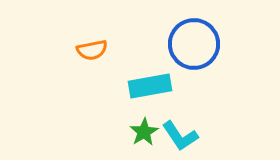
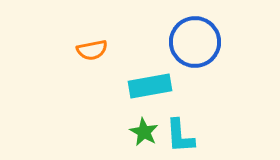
blue circle: moved 1 px right, 2 px up
green star: rotated 12 degrees counterclockwise
cyan L-shape: rotated 30 degrees clockwise
